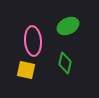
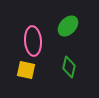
green ellipse: rotated 20 degrees counterclockwise
green diamond: moved 4 px right, 4 px down
